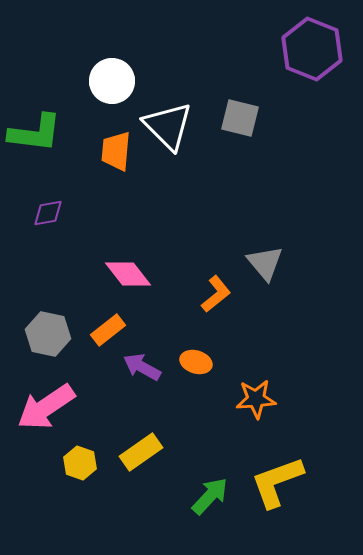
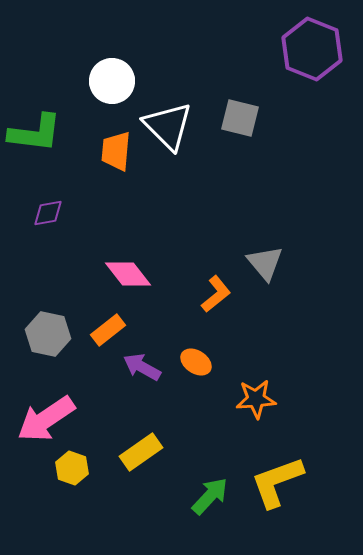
orange ellipse: rotated 16 degrees clockwise
pink arrow: moved 12 px down
yellow hexagon: moved 8 px left, 5 px down
